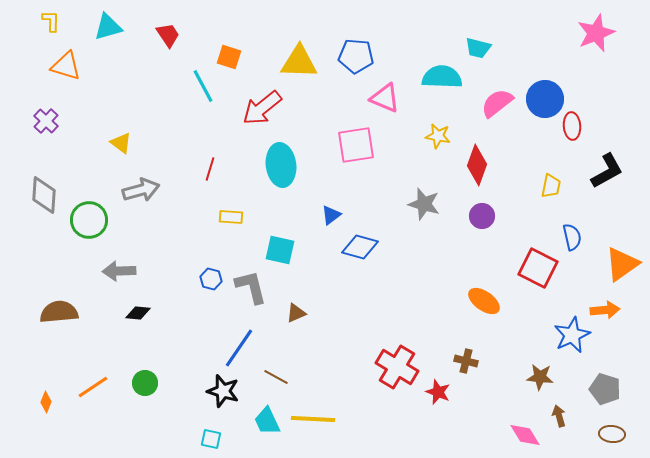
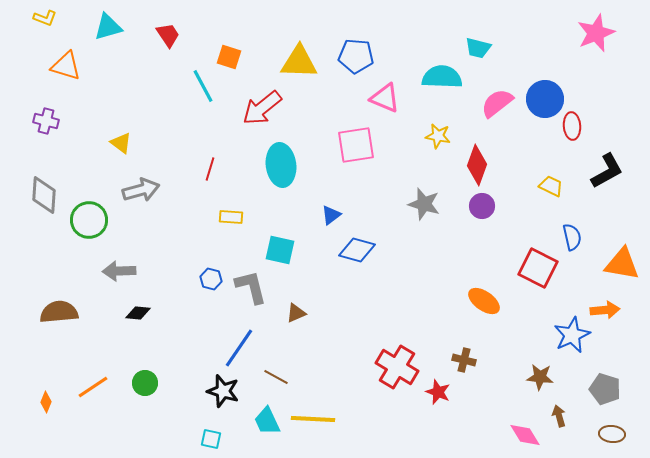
yellow L-shape at (51, 21): moved 6 px left, 3 px up; rotated 110 degrees clockwise
purple cross at (46, 121): rotated 30 degrees counterclockwise
yellow trapezoid at (551, 186): rotated 75 degrees counterclockwise
purple circle at (482, 216): moved 10 px up
blue diamond at (360, 247): moved 3 px left, 3 px down
orange triangle at (622, 264): rotated 45 degrees clockwise
brown cross at (466, 361): moved 2 px left, 1 px up
